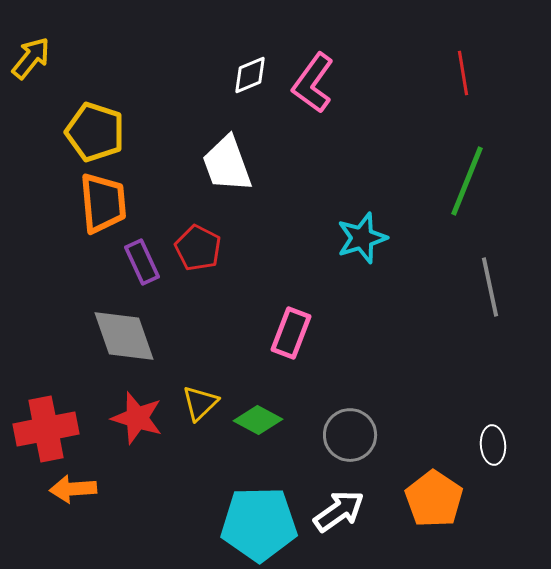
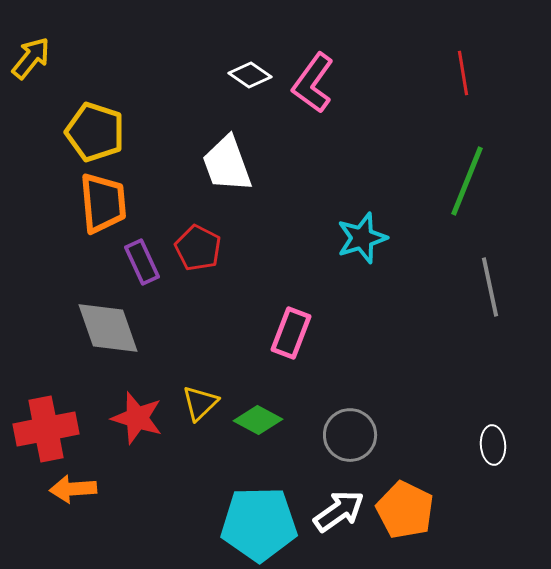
white diamond: rotated 57 degrees clockwise
gray diamond: moved 16 px left, 8 px up
orange pentagon: moved 29 px left, 11 px down; rotated 8 degrees counterclockwise
